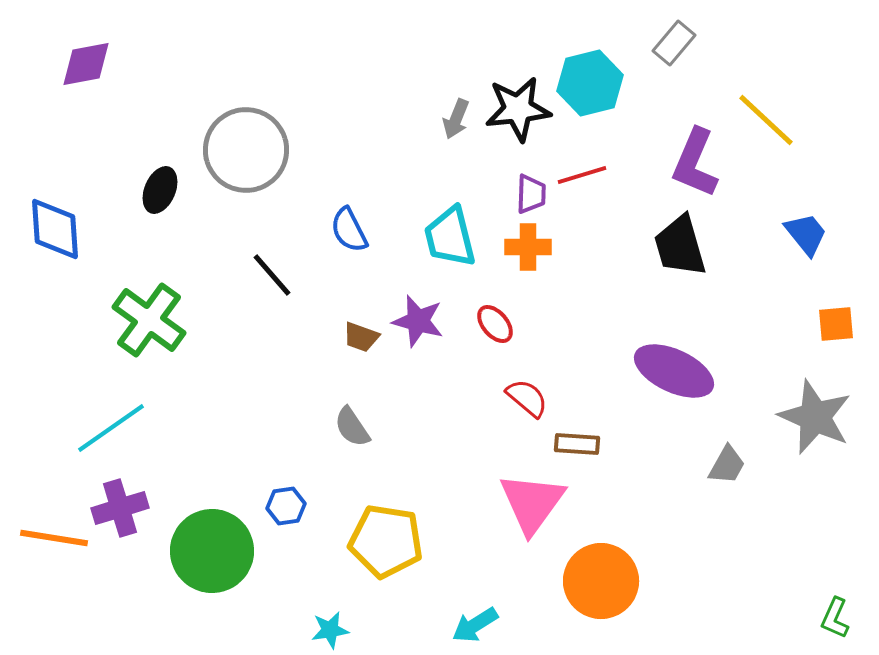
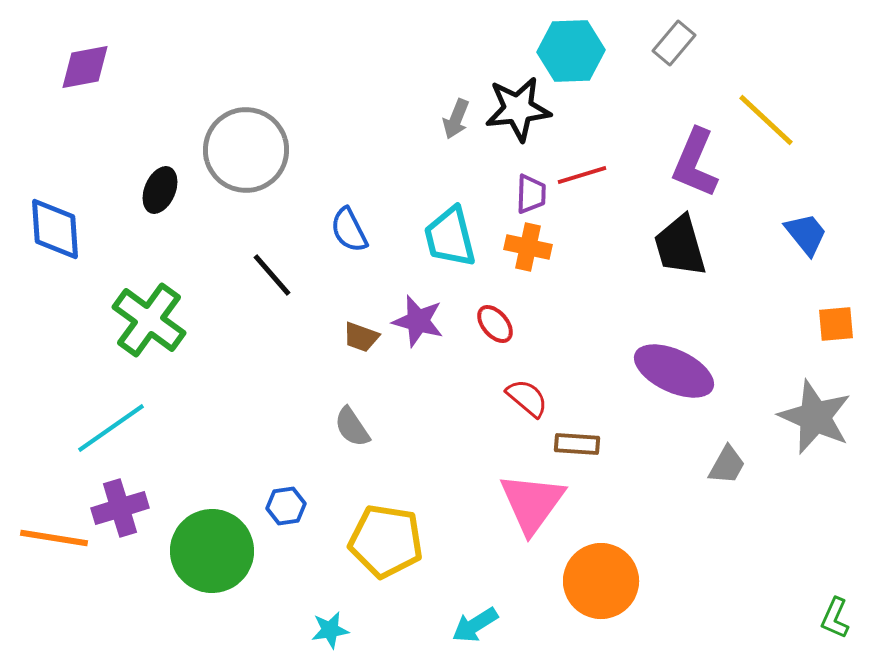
purple diamond: moved 1 px left, 3 px down
cyan hexagon: moved 19 px left, 32 px up; rotated 12 degrees clockwise
orange cross: rotated 12 degrees clockwise
